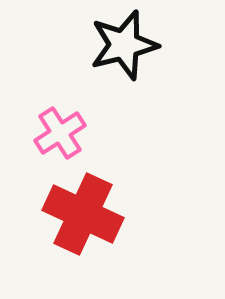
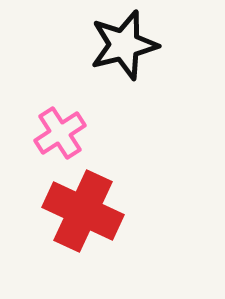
red cross: moved 3 px up
